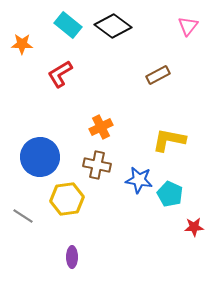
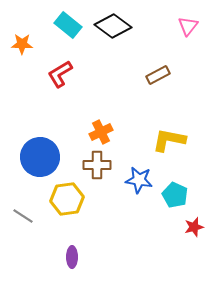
orange cross: moved 5 px down
brown cross: rotated 12 degrees counterclockwise
cyan pentagon: moved 5 px right, 1 px down
red star: rotated 12 degrees counterclockwise
